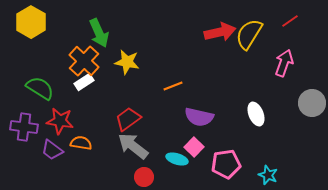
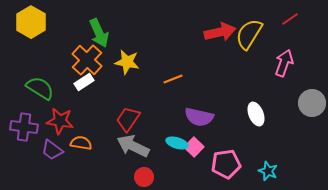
red line: moved 2 px up
orange cross: moved 3 px right, 1 px up
orange line: moved 7 px up
red trapezoid: rotated 20 degrees counterclockwise
gray arrow: rotated 12 degrees counterclockwise
cyan ellipse: moved 16 px up
cyan star: moved 4 px up
